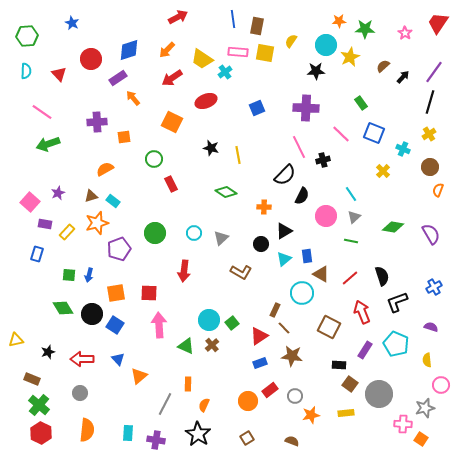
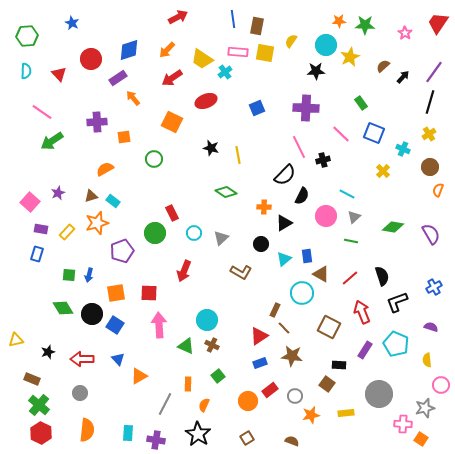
green star at (365, 29): moved 4 px up
green arrow at (48, 144): moved 4 px right, 3 px up; rotated 15 degrees counterclockwise
red rectangle at (171, 184): moved 1 px right, 29 px down
cyan line at (351, 194): moved 4 px left; rotated 28 degrees counterclockwise
purple rectangle at (45, 224): moved 4 px left, 5 px down
black triangle at (284, 231): moved 8 px up
purple pentagon at (119, 249): moved 3 px right, 2 px down
red arrow at (184, 271): rotated 15 degrees clockwise
cyan circle at (209, 320): moved 2 px left
green square at (232, 323): moved 14 px left, 53 px down
brown cross at (212, 345): rotated 24 degrees counterclockwise
orange triangle at (139, 376): rotated 12 degrees clockwise
brown square at (350, 384): moved 23 px left
